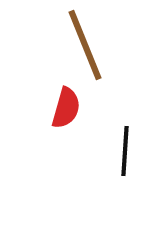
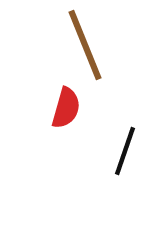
black line: rotated 15 degrees clockwise
